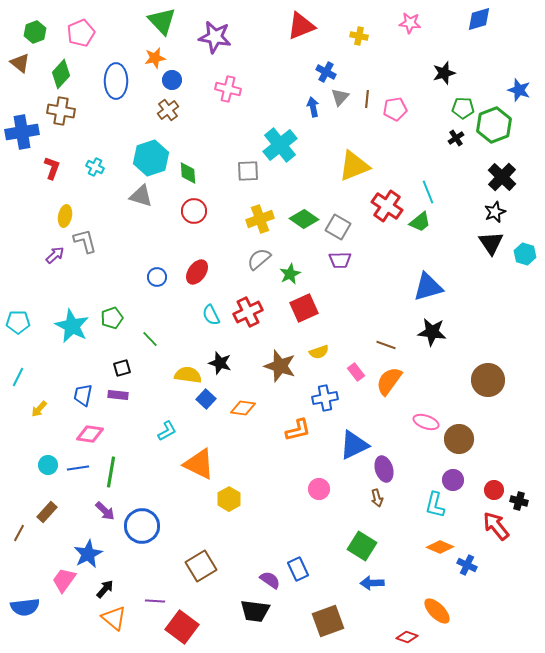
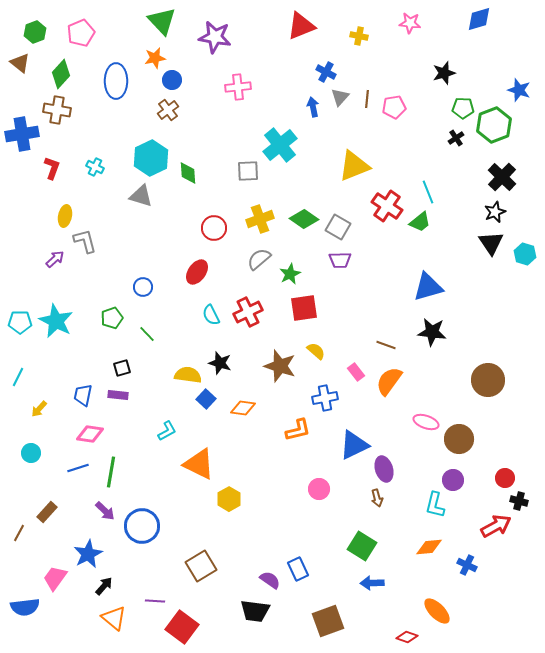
pink cross at (228, 89): moved 10 px right, 2 px up; rotated 20 degrees counterclockwise
pink pentagon at (395, 109): moved 1 px left, 2 px up
brown cross at (61, 111): moved 4 px left, 1 px up
blue cross at (22, 132): moved 2 px down
cyan hexagon at (151, 158): rotated 8 degrees counterclockwise
red circle at (194, 211): moved 20 px right, 17 px down
purple arrow at (55, 255): moved 4 px down
blue circle at (157, 277): moved 14 px left, 10 px down
red square at (304, 308): rotated 16 degrees clockwise
cyan pentagon at (18, 322): moved 2 px right
cyan star at (72, 326): moved 16 px left, 5 px up
green line at (150, 339): moved 3 px left, 5 px up
yellow semicircle at (319, 352): moved 3 px left, 1 px up; rotated 120 degrees counterclockwise
cyan circle at (48, 465): moved 17 px left, 12 px up
blue line at (78, 468): rotated 10 degrees counterclockwise
red circle at (494, 490): moved 11 px right, 12 px up
red arrow at (496, 526): rotated 100 degrees clockwise
orange diamond at (440, 547): moved 11 px left; rotated 28 degrees counterclockwise
pink trapezoid at (64, 580): moved 9 px left, 2 px up
black arrow at (105, 589): moved 1 px left, 3 px up
